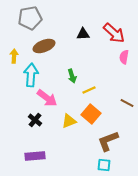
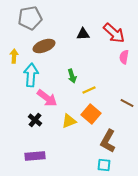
brown L-shape: rotated 40 degrees counterclockwise
